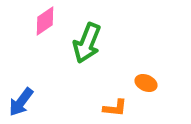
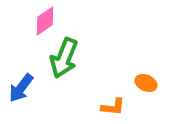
green arrow: moved 23 px left, 15 px down
blue arrow: moved 14 px up
orange L-shape: moved 2 px left, 1 px up
